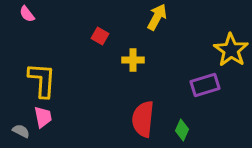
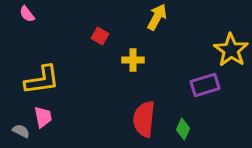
yellow L-shape: rotated 78 degrees clockwise
red semicircle: moved 1 px right
green diamond: moved 1 px right, 1 px up
